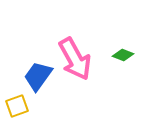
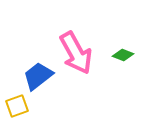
pink arrow: moved 1 px right, 6 px up
blue trapezoid: rotated 16 degrees clockwise
